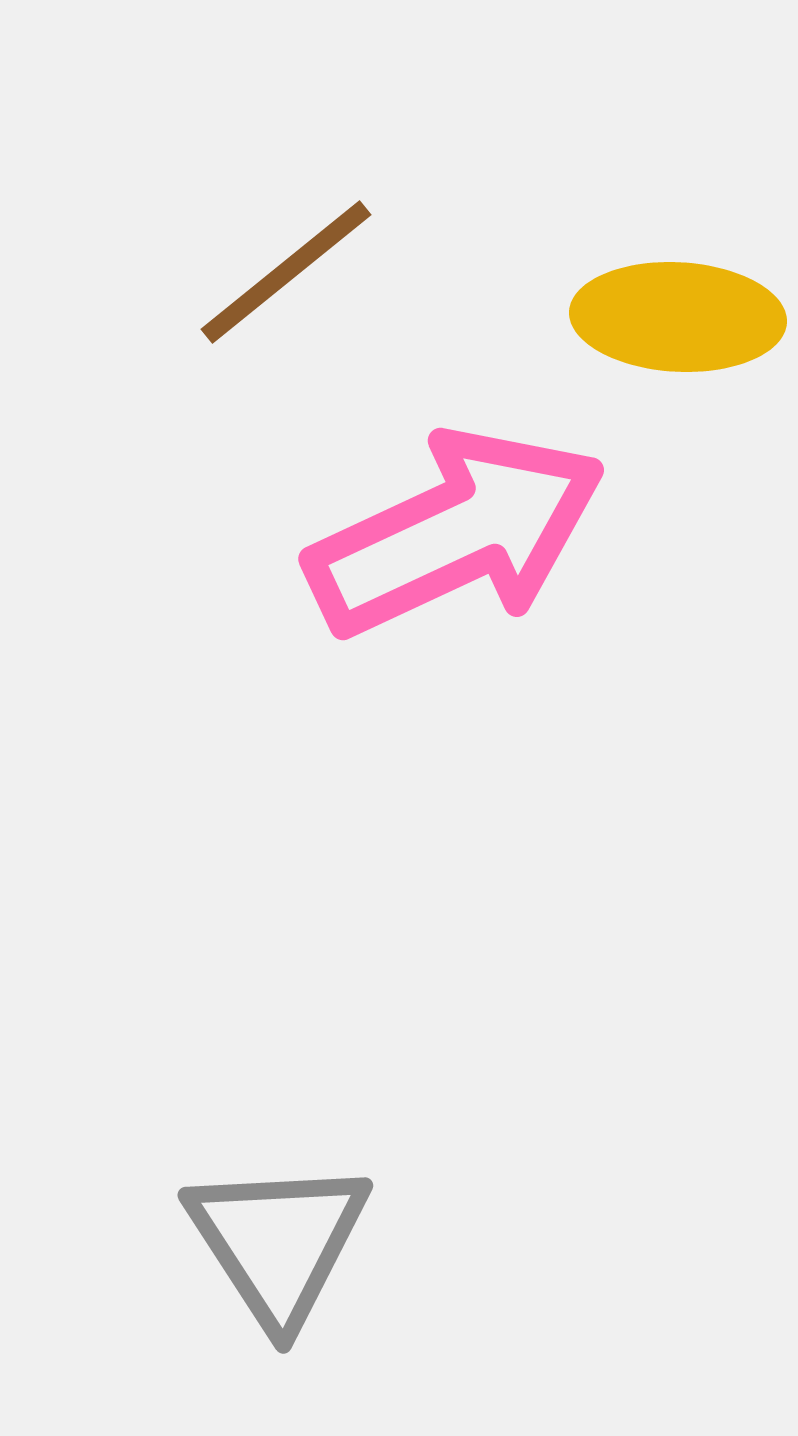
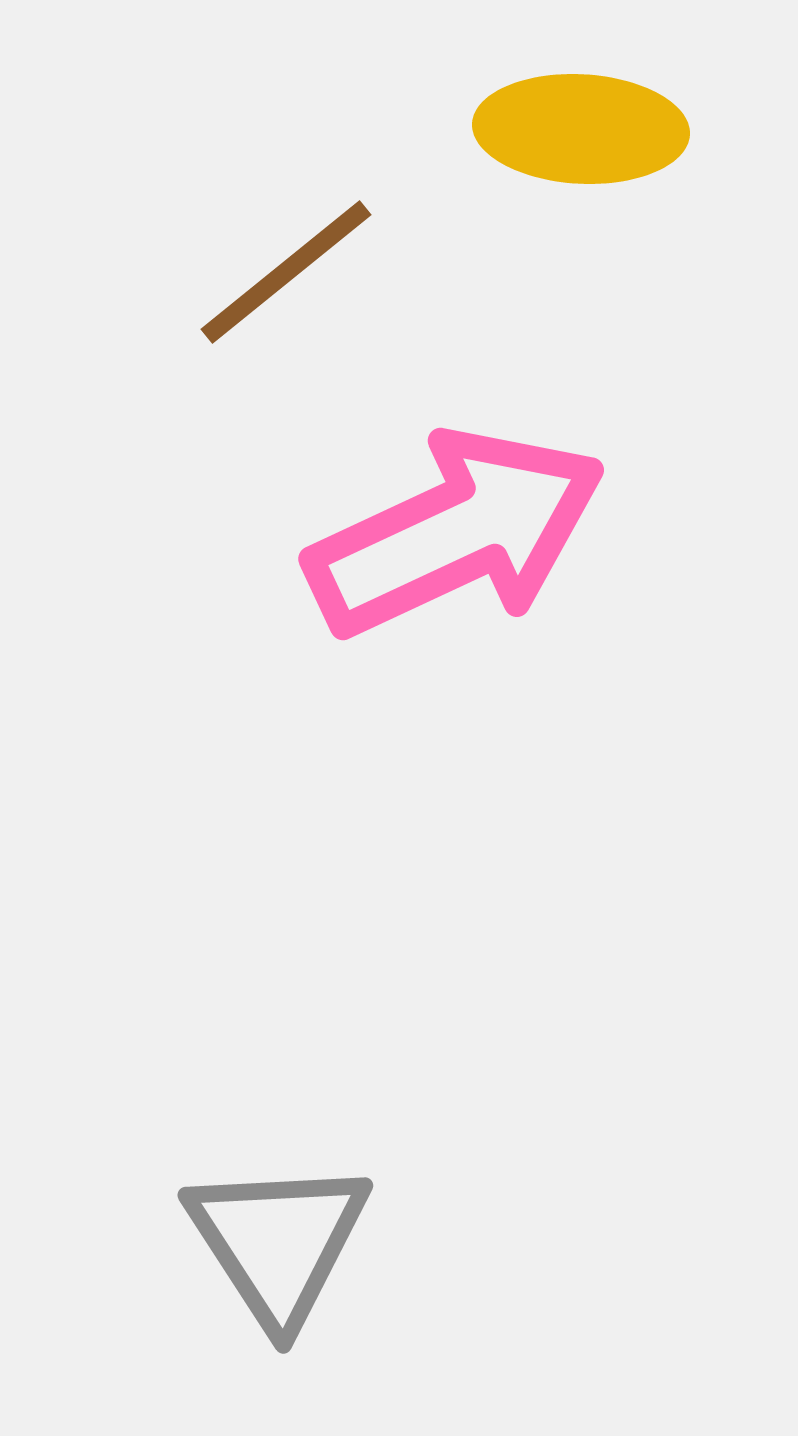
yellow ellipse: moved 97 px left, 188 px up
